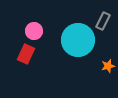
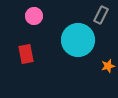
gray rectangle: moved 2 px left, 6 px up
pink circle: moved 15 px up
red rectangle: rotated 36 degrees counterclockwise
